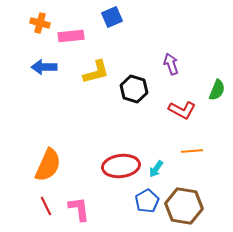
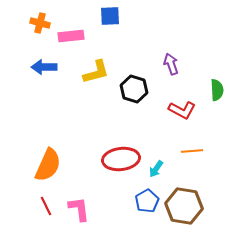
blue square: moved 2 px left, 1 px up; rotated 20 degrees clockwise
green semicircle: rotated 25 degrees counterclockwise
red ellipse: moved 7 px up
